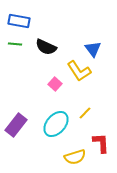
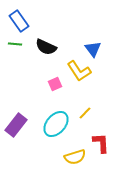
blue rectangle: rotated 45 degrees clockwise
pink square: rotated 24 degrees clockwise
